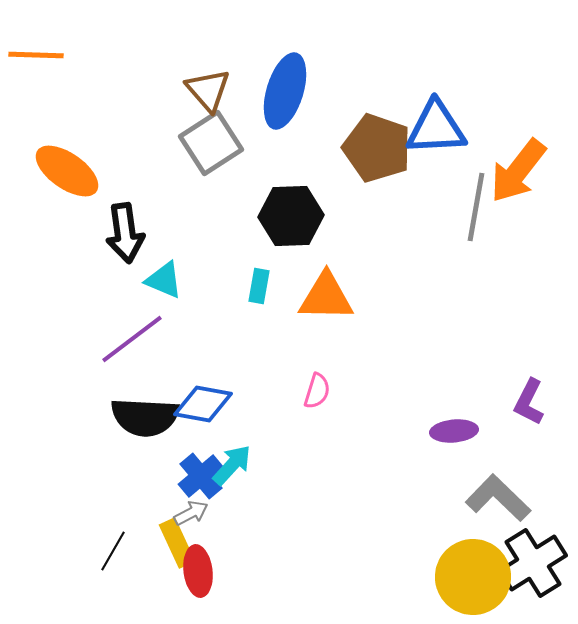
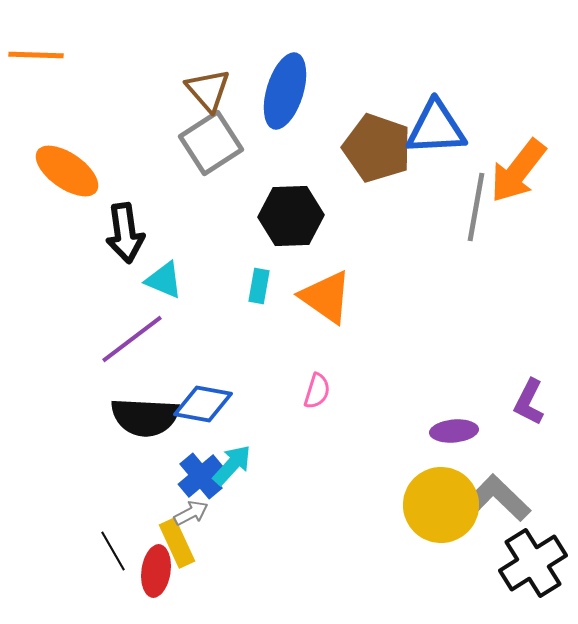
orange triangle: rotated 34 degrees clockwise
black line: rotated 60 degrees counterclockwise
red ellipse: moved 42 px left; rotated 15 degrees clockwise
yellow circle: moved 32 px left, 72 px up
